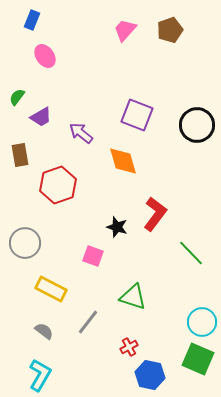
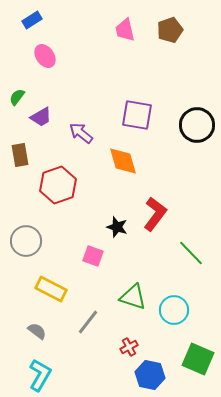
blue rectangle: rotated 36 degrees clockwise
pink trapezoid: rotated 55 degrees counterclockwise
purple square: rotated 12 degrees counterclockwise
gray circle: moved 1 px right, 2 px up
cyan circle: moved 28 px left, 12 px up
gray semicircle: moved 7 px left
